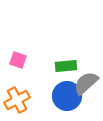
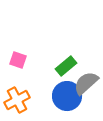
green rectangle: rotated 35 degrees counterclockwise
